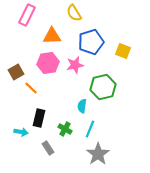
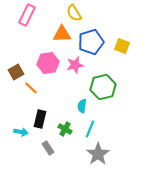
orange triangle: moved 10 px right, 2 px up
yellow square: moved 1 px left, 5 px up
black rectangle: moved 1 px right, 1 px down
